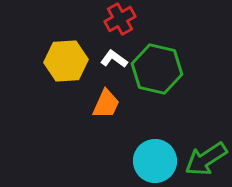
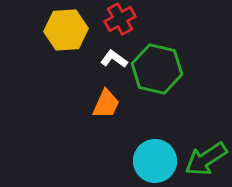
yellow hexagon: moved 31 px up
